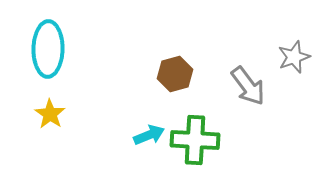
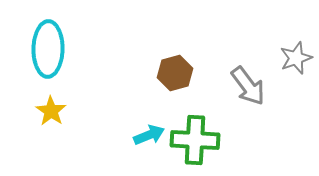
gray star: moved 2 px right, 1 px down
brown hexagon: moved 1 px up
yellow star: moved 1 px right, 3 px up
